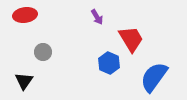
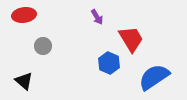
red ellipse: moved 1 px left
gray circle: moved 6 px up
blue semicircle: rotated 20 degrees clockwise
black triangle: rotated 24 degrees counterclockwise
